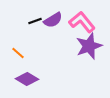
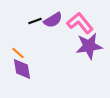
pink L-shape: moved 2 px left, 1 px down
purple star: rotated 12 degrees clockwise
purple diamond: moved 5 px left, 10 px up; rotated 50 degrees clockwise
